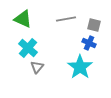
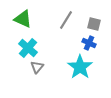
gray line: moved 1 px down; rotated 48 degrees counterclockwise
gray square: moved 1 px up
